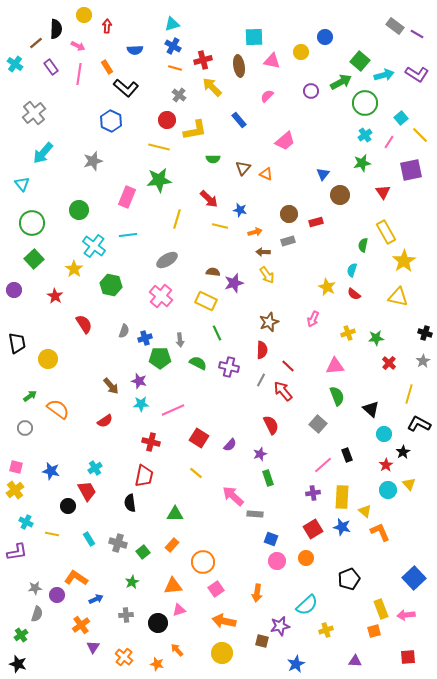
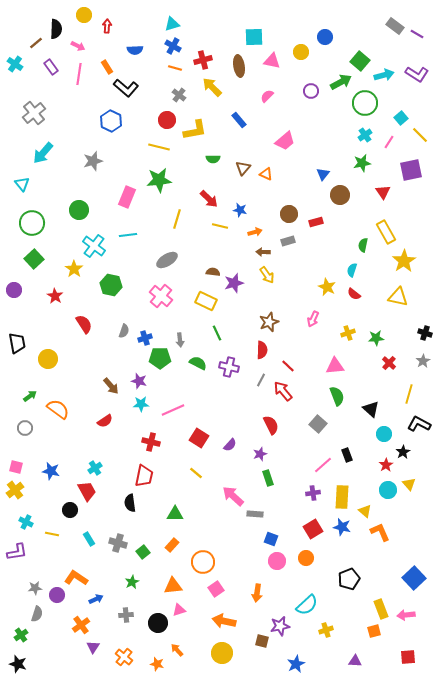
black circle at (68, 506): moved 2 px right, 4 px down
